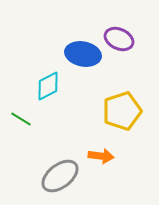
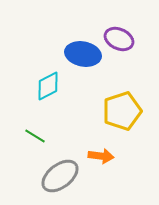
green line: moved 14 px right, 17 px down
